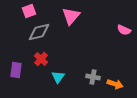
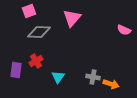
pink triangle: moved 1 px right, 2 px down
gray diamond: rotated 15 degrees clockwise
red cross: moved 5 px left, 2 px down; rotated 16 degrees clockwise
orange arrow: moved 4 px left
